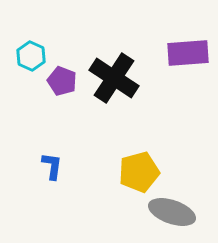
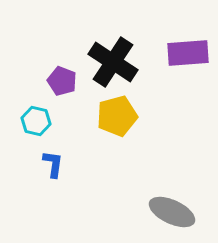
cyan hexagon: moved 5 px right, 65 px down; rotated 12 degrees counterclockwise
black cross: moved 1 px left, 16 px up
blue L-shape: moved 1 px right, 2 px up
yellow pentagon: moved 22 px left, 56 px up
gray ellipse: rotated 6 degrees clockwise
